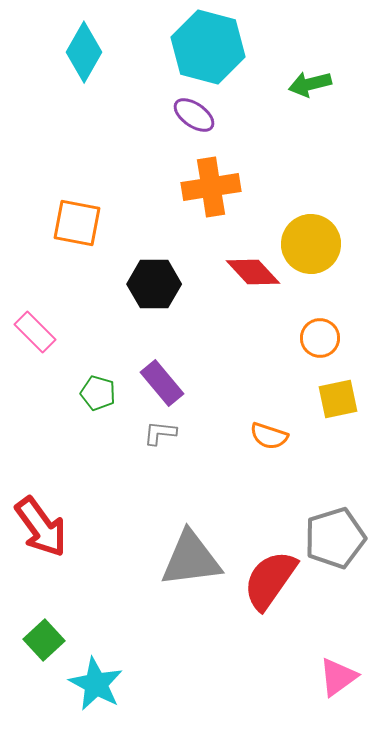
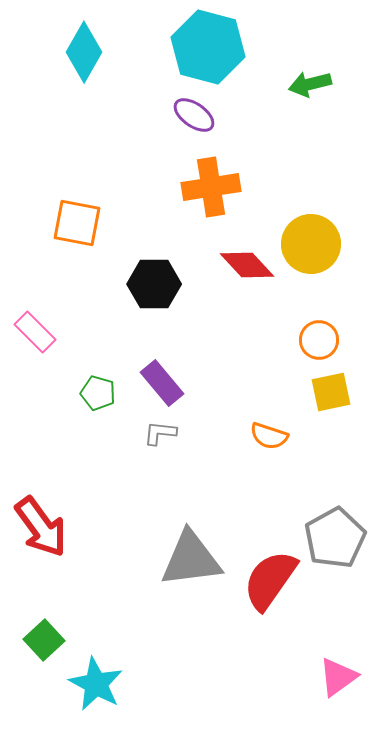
red diamond: moved 6 px left, 7 px up
orange circle: moved 1 px left, 2 px down
yellow square: moved 7 px left, 7 px up
gray pentagon: rotated 12 degrees counterclockwise
